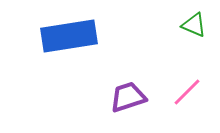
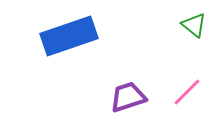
green triangle: rotated 16 degrees clockwise
blue rectangle: rotated 10 degrees counterclockwise
